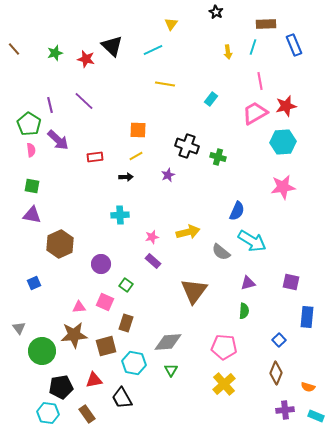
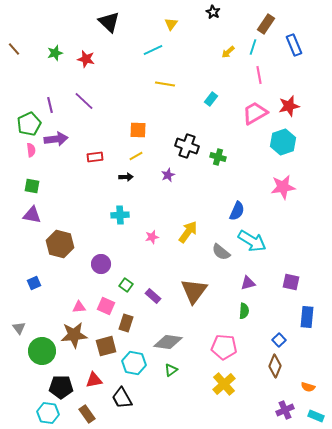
black star at (216, 12): moved 3 px left
brown rectangle at (266, 24): rotated 54 degrees counterclockwise
black triangle at (112, 46): moved 3 px left, 24 px up
yellow arrow at (228, 52): rotated 56 degrees clockwise
pink line at (260, 81): moved 1 px left, 6 px up
red star at (286, 106): moved 3 px right
green pentagon at (29, 124): rotated 15 degrees clockwise
purple arrow at (58, 140): moved 2 px left, 1 px up; rotated 50 degrees counterclockwise
cyan hexagon at (283, 142): rotated 15 degrees counterclockwise
yellow arrow at (188, 232): rotated 40 degrees counterclockwise
brown hexagon at (60, 244): rotated 20 degrees counterclockwise
purple rectangle at (153, 261): moved 35 px down
pink square at (105, 302): moved 1 px right, 4 px down
gray diamond at (168, 342): rotated 12 degrees clockwise
green triangle at (171, 370): rotated 24 degrees clockwise
brown diamond at (276, 373): moved 1 px left, 7 px up
black pentagon at (61, 387): rotated 10 degrees clockwise
purple cross at (285, 410): rotated 18 degrees counterclockwise
